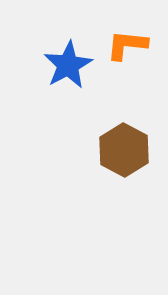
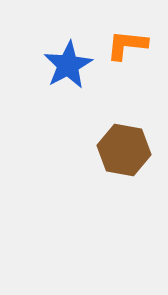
brown hexagon: rotated 18 degrees counterclockwise
